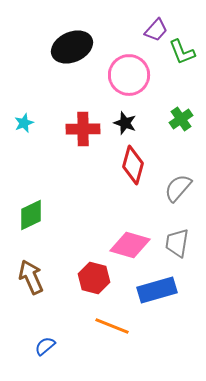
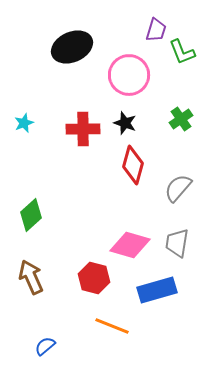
purple trapezoid: rotated 25 degrees counterclockwise
green diamond: rotated 16 degrees counterclockwise
